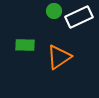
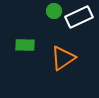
orange triangle: moved 4 px right, 1 px down
